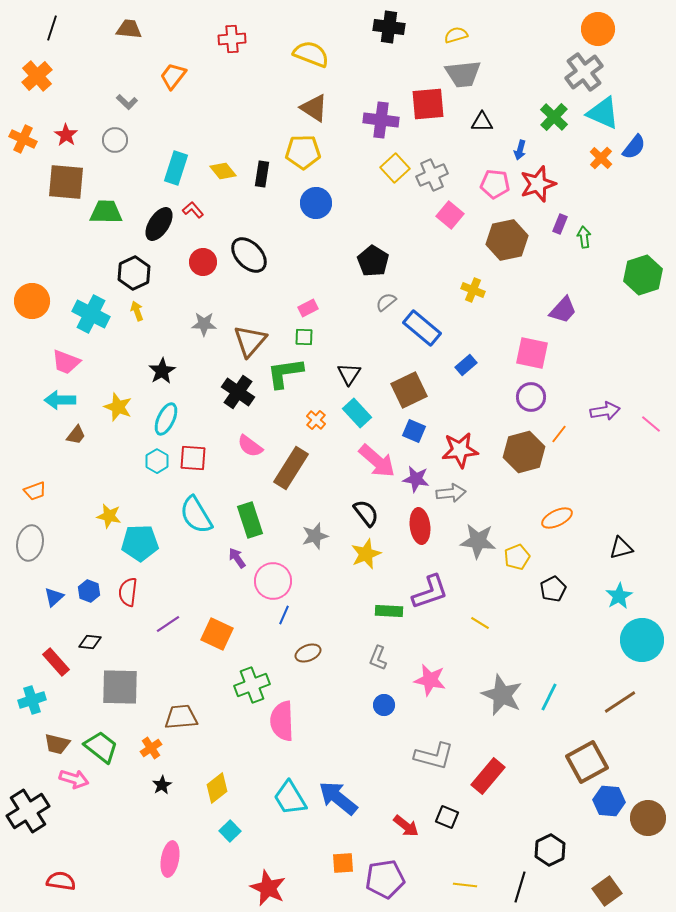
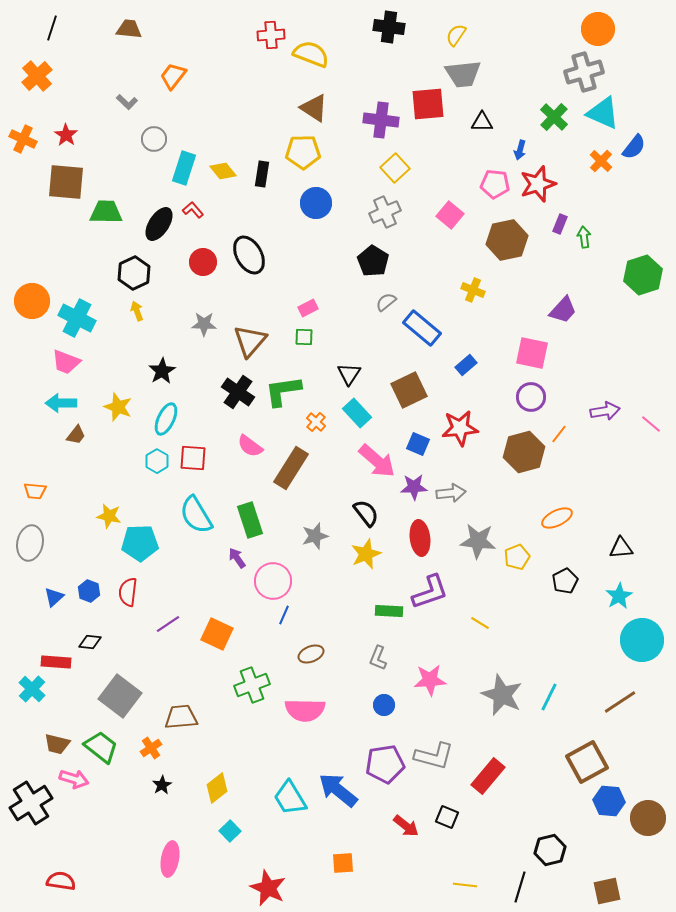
yellow semicircle at (456, 35): rotated 40 degrees counterclockwise
red cross at (232, 39): moved 39 px right, 4 px up
gray cross at (584, 72): rotated 21 degrees clockwise
gray circle at (115, 140): moved 39 px right, 1 px up
orange cross at (601, 158): moved 3 px down
cyan rectangle at (176, 168): moved 8 px right
gray cross at (432, 175): moved 47 px left, 37 px down
black ellipse at (249, 255): rotated 15 degrees clockwise
cyan cross at (91, 314): moved 14 px left, 4 px down
green L-shape at (285, 373): moved 2 px left, 18 px down
cyan arrow at (60, 400): moved 1 px right, 3 px down
orange cross at (316, 420): moved 2 px down
blue square at (414, 431): moved 4 px right, 13 px down
red star at (460, 450): moved 22 px up
purple star at (416, 479): moved 2 px left, 8 px down; rotated 12 degrees counterclockwise
orange trapezoid at (35, 491): rotated 25 degrees clockwise
red ellipse at (420, 526): moved 12 px down
black triangle at (621, 548): rotated 10 degrees clockwise
black pentagon at (553, 589): moved 12 px right, 8 px up
brown ellipse at (308, 653): moved 3 px right, 1 px down
red rectangle at (56, 662): rotated 44 degrees counterclockwise
pink star at (430, 680): rotated 16 degrees counterclockwise
gray square at (120, 687): moved 9 px down; rotated 36 degrees clockwise
cyan cross at (32, 700): moved 11 px up; rotated 28 degrees counterclockwise
pink semicircle at (282, 721): moved 23 px right, 11 px up; rotated 87 degrees counterclockwise
blue arrow at (338, 798): moved 8 px up
black cross at (28, 811): moved 3 px right, 8 px up
black hexagon at (550, 850): rotated 12 degrees clockwise
purple pentagon at (385, 879): moved 115 px up
brown square at (607, 891): rotated 24 degrees clockwise
